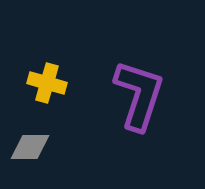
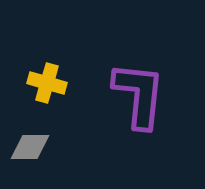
purple L-shape: rotated 12 degrees counterclockwise
